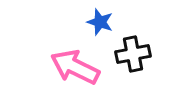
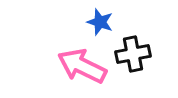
pink arrow: moved 7 px right, 1 px up
